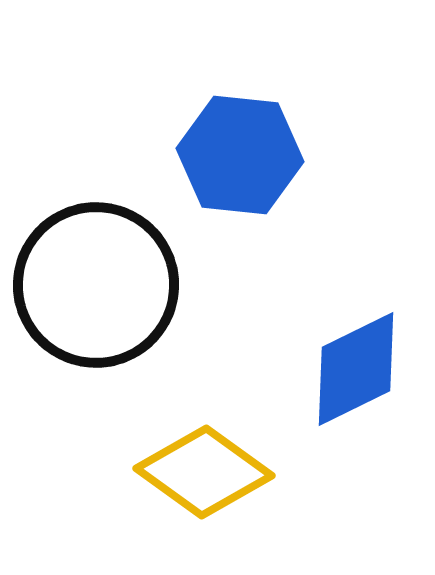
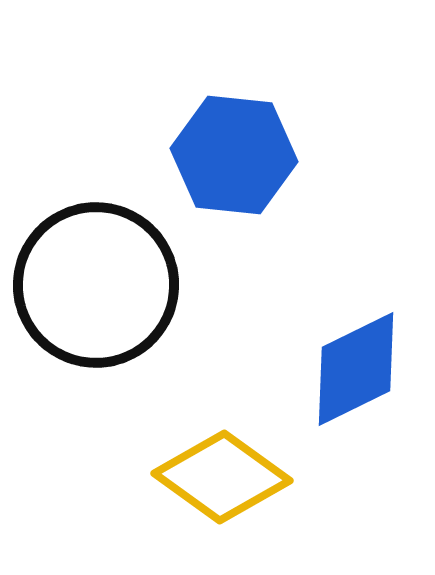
blue hexagon: moved 6 px left
yellow diamond: moved 18 px right, 5 px down
